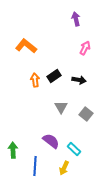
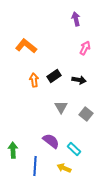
orange arrow: moved 1 px left
yellow arrow: rotated 88 degrees clockwise
